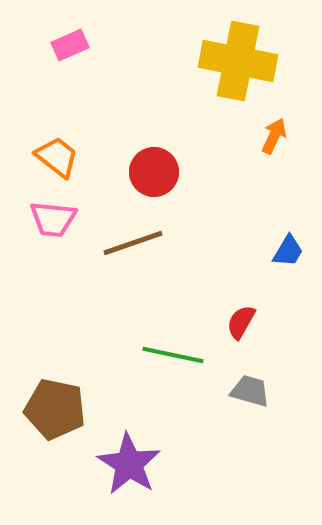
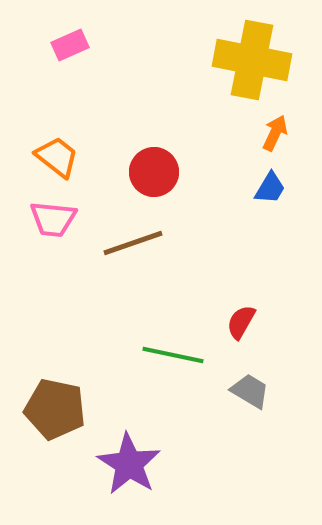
yellow cross: moved 14 px right, 1 px up
orange arrow: moved 1 px right, 3 px up
blue trapezoid: moved 18 px left, 63 px up
gray trapezoid: rotated 15 degrees clockwise
